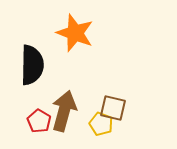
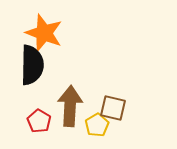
orange star: moved 31 px left
brown arrow: moved 6 px right, 5 px up; rotated 12 degrees counterclockwise
yellow pentagon: moved 4 px left, 1 px down; rotated 20 degrees clockwise
